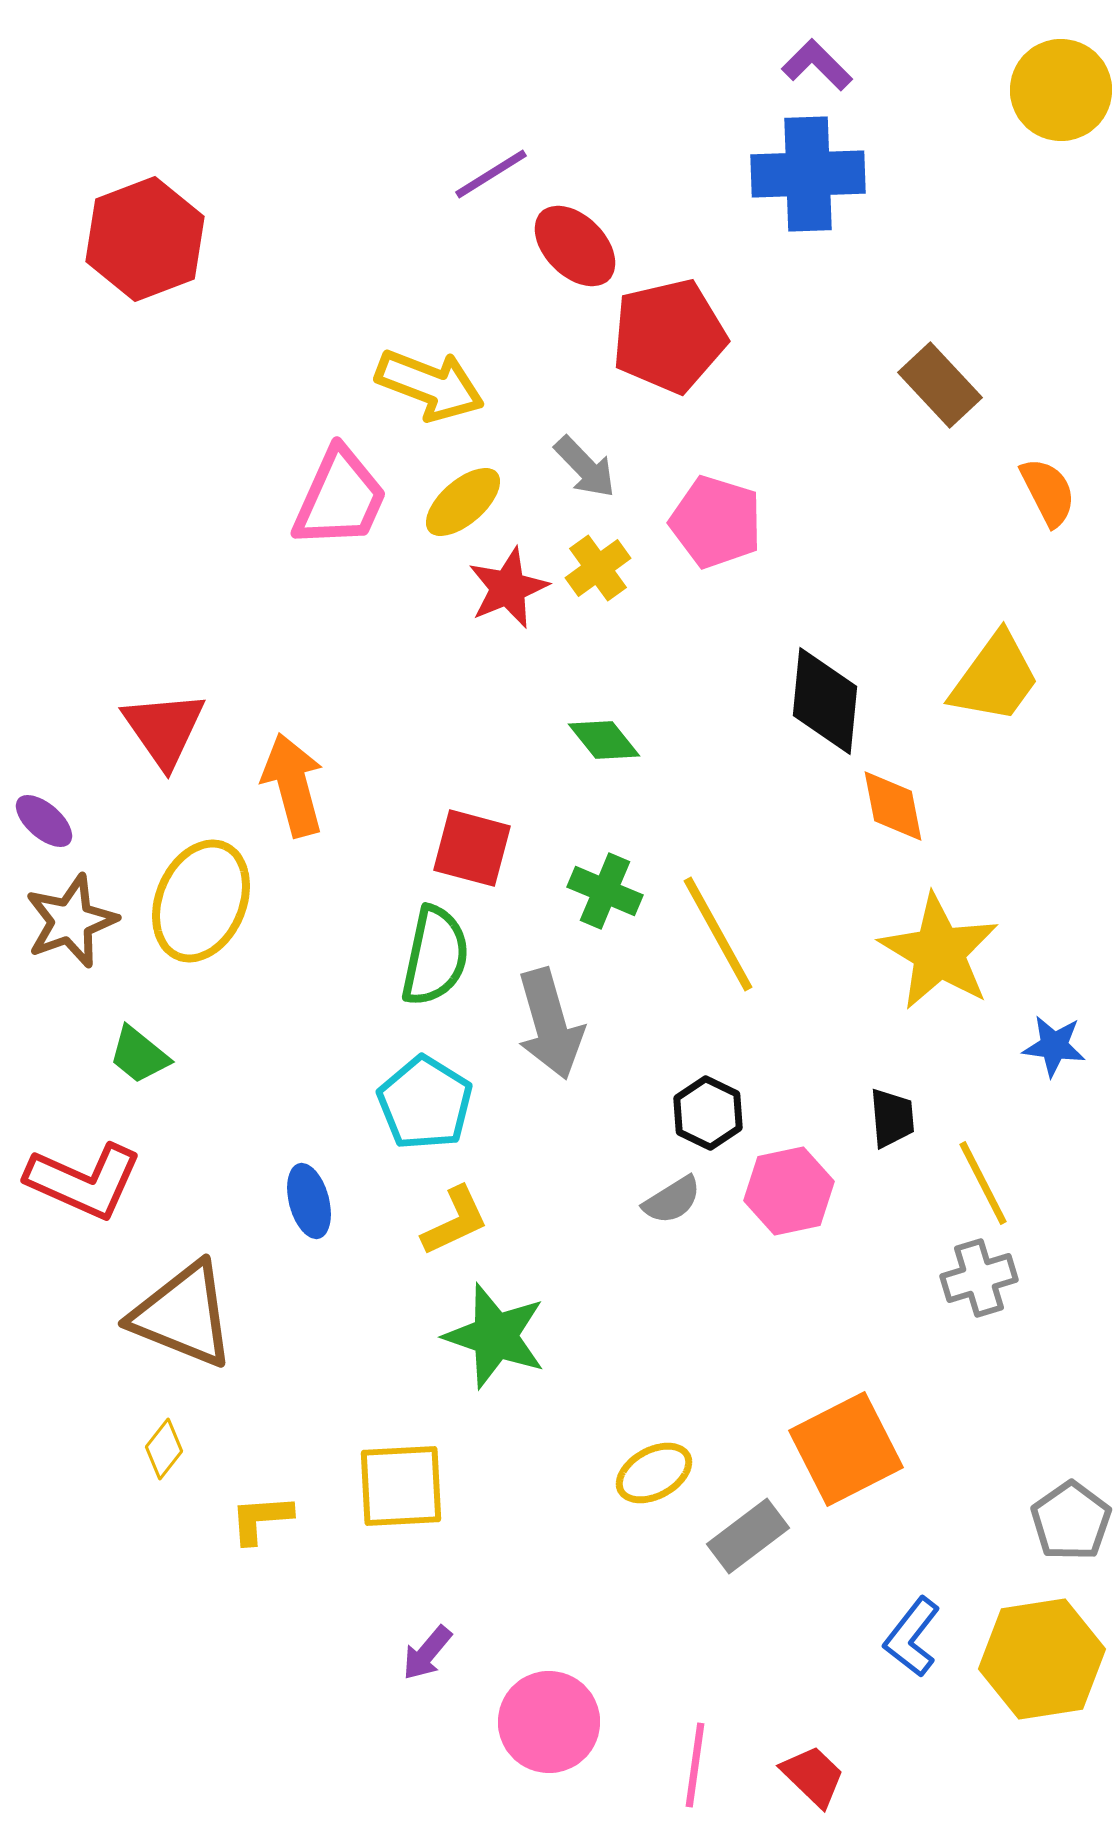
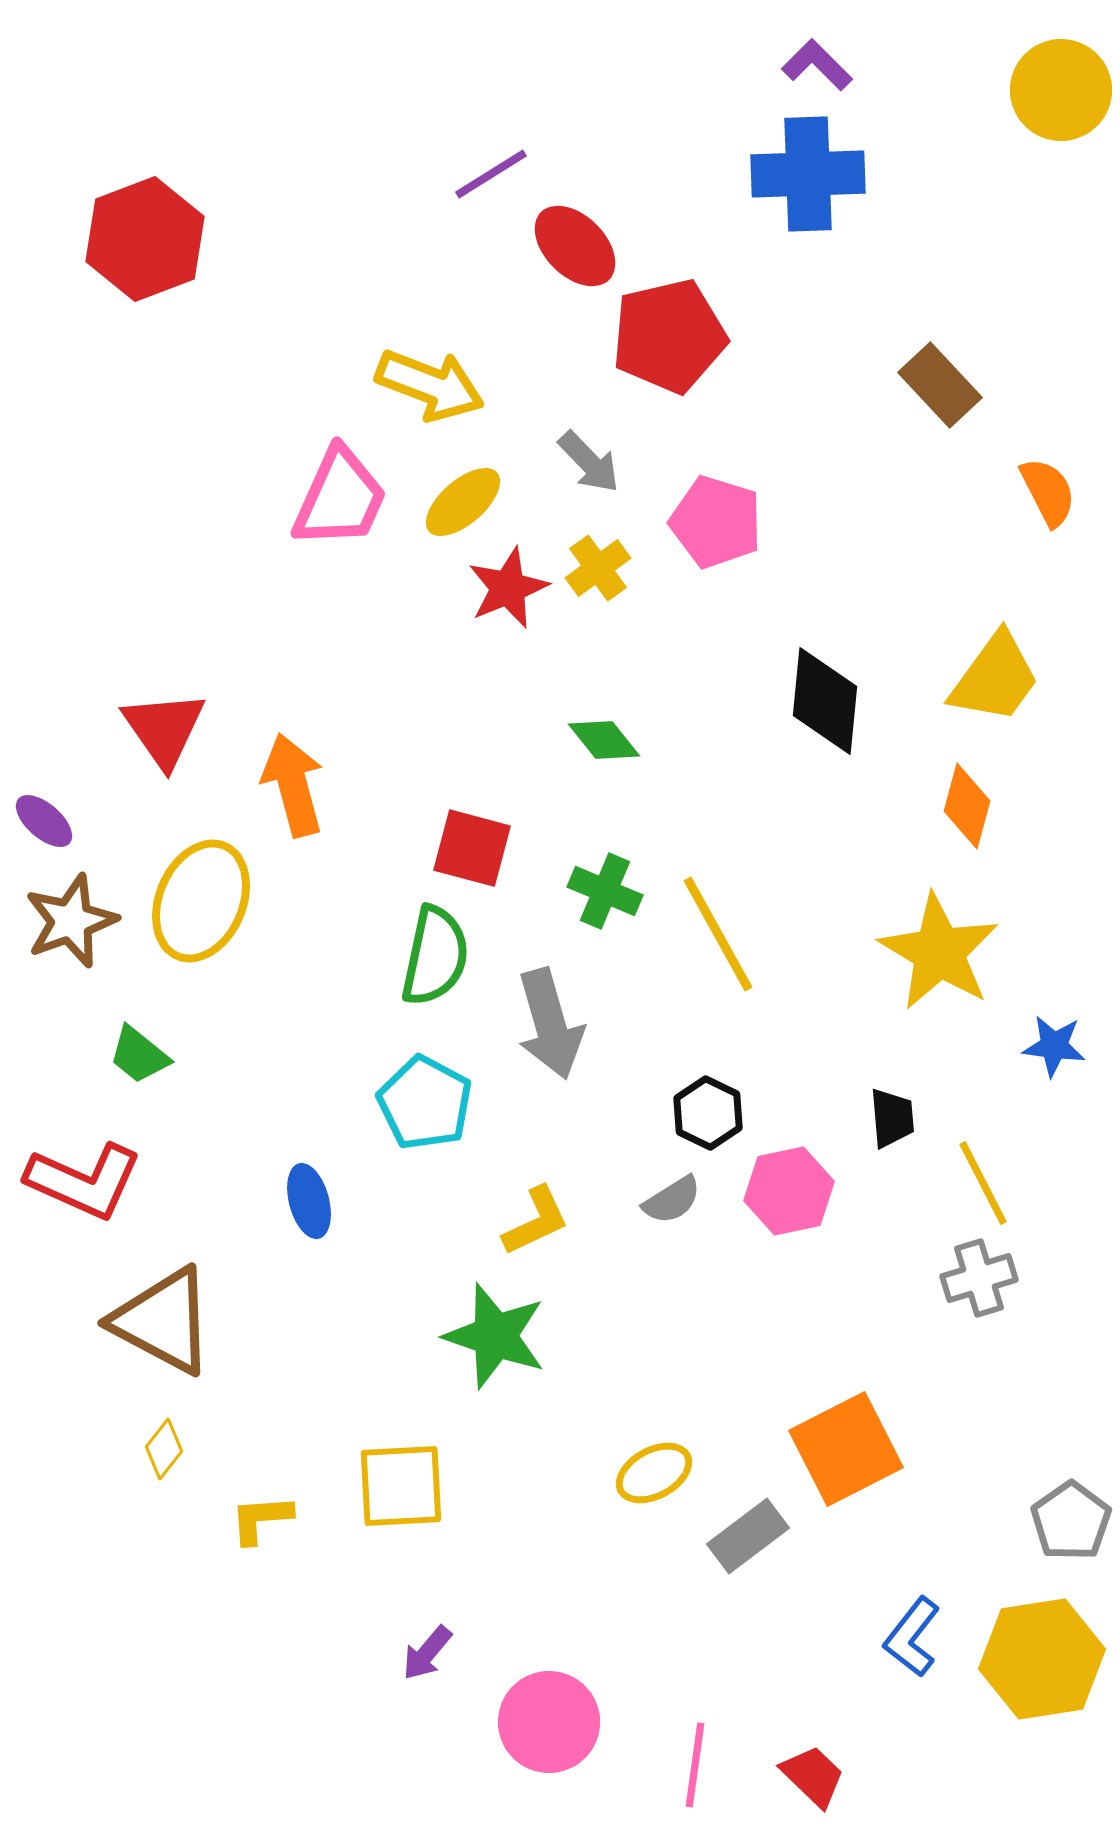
gray arrow at (585, 467): moved 4 px right, 5 px up
orange diamond at (893, 806): moved 74 px right; rotated 26 degrees clockwise
cyan pentagon at (425, 1103): rotated 4 degrees counterclockwise
yellow L-shape at (455, 1221): moved 81 px right
brown triangle at (183, 1315): moved 20 px left, 6 px down; rotated 6 degrees clockwise
